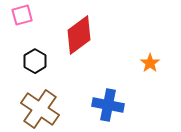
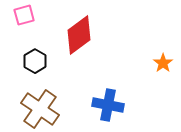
pink square: moved 2 px right
orange star: moved 13 px right
